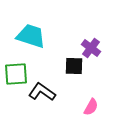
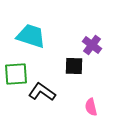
purple cross: moved 1 px right, 3 px up
pink semicircle: rotated 138 degrees clockwise
